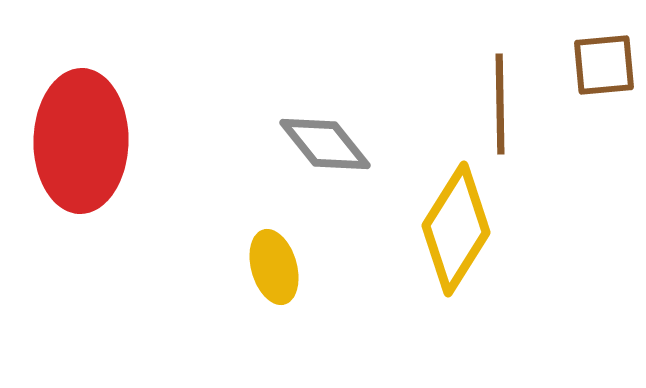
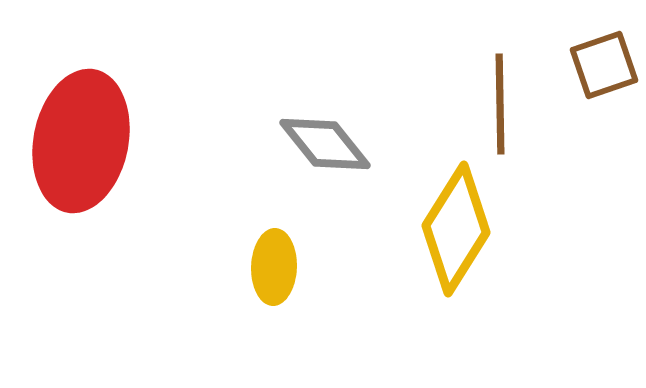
brown square: rotated 14 degrees counterclockwise
red ellipse: rotated 10 degrees clockwise
yellow ellipse: rotated 18 degrees clockwise
